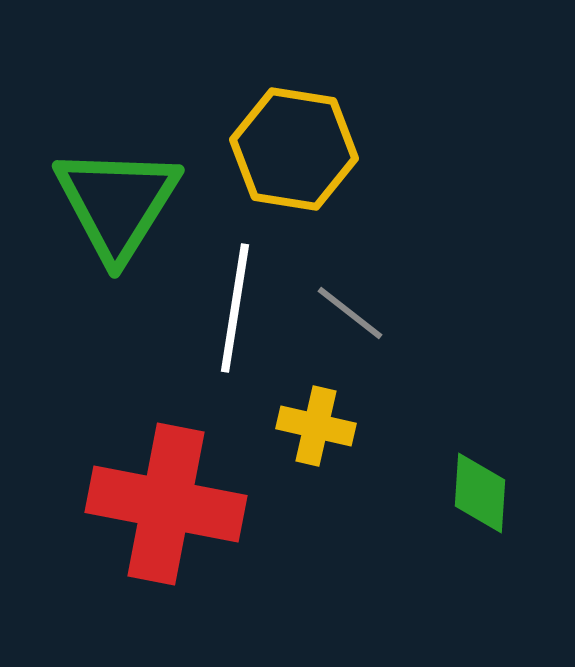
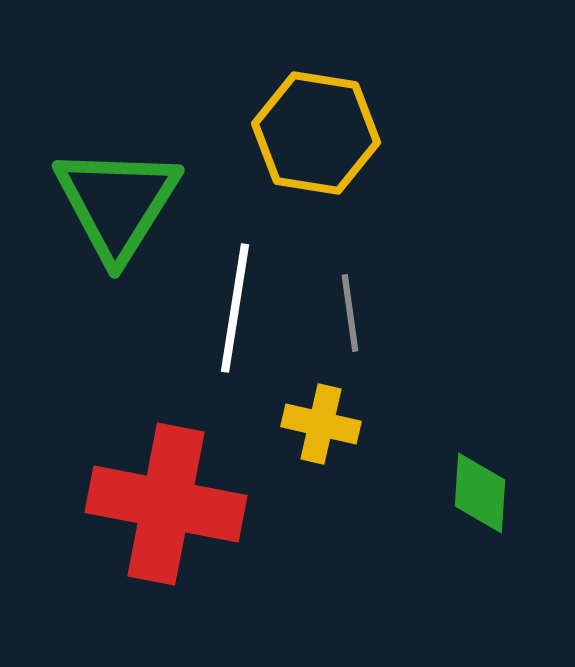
yellow hexagon: moved 22 px right, 16 px up
gray line: rotated 44 degrees clockwise
yellow cross: moved 5 px right, 2 px up
